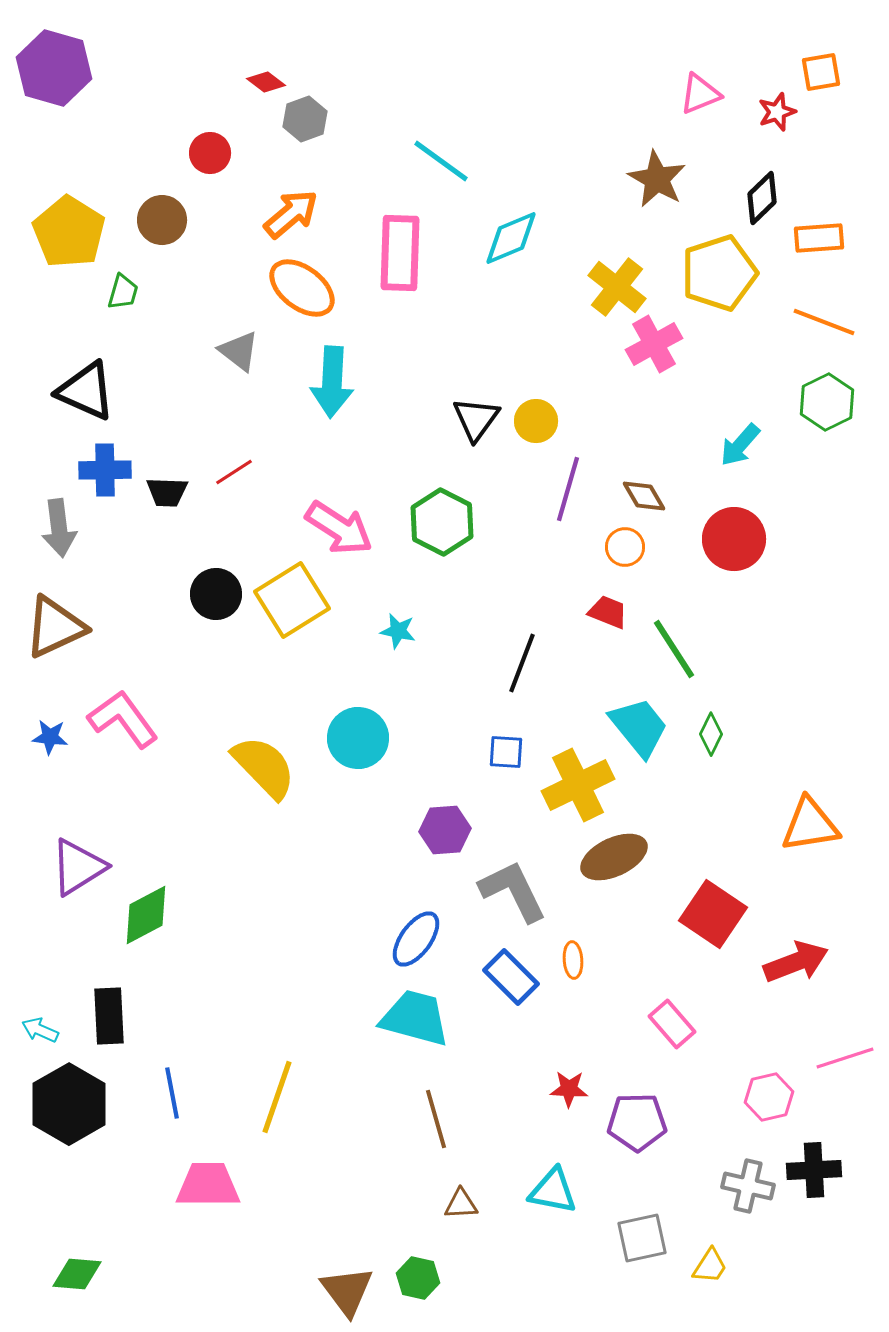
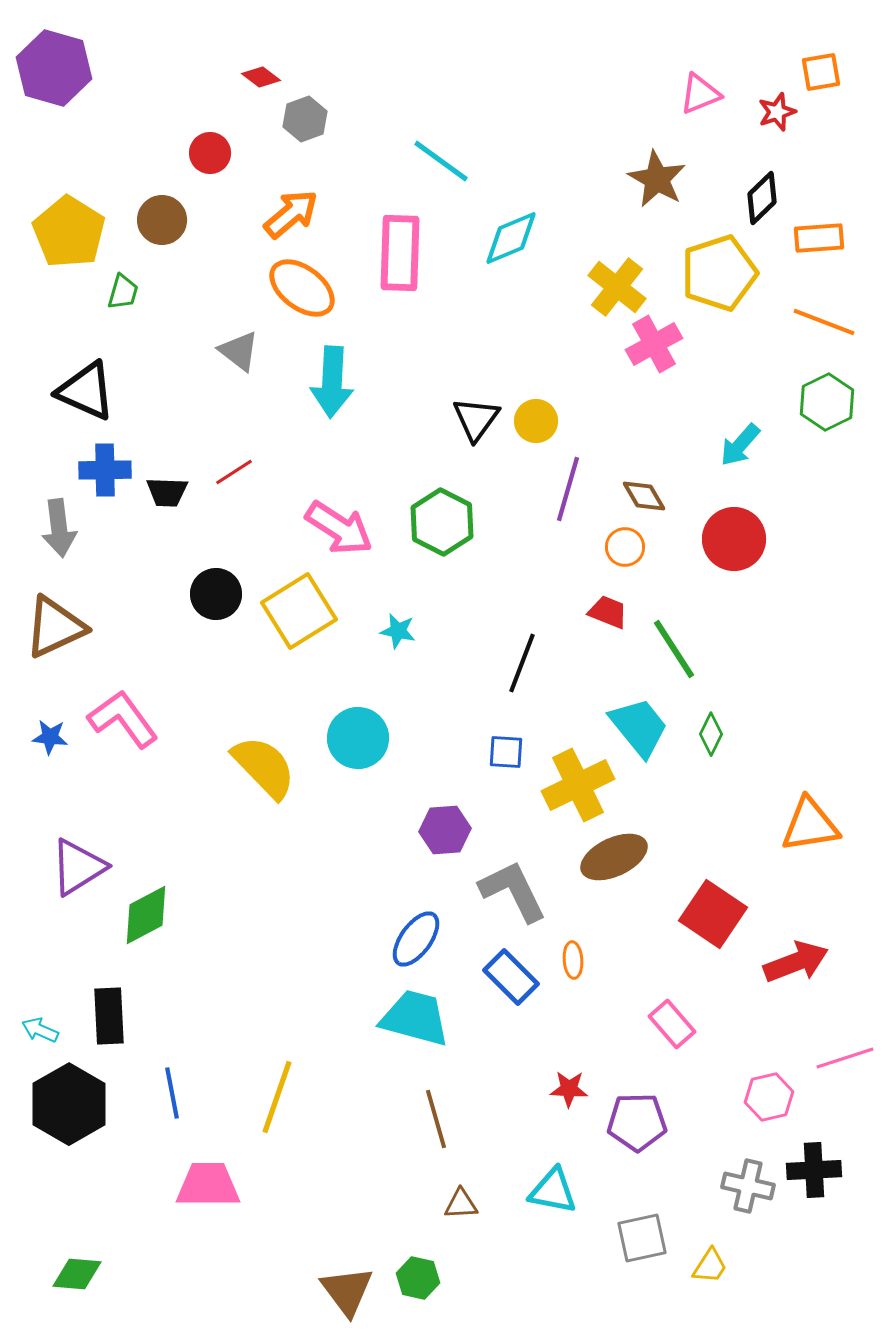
red diamond at (266, 82): moved 5 px left, 5 px up
yellow square at (292, 600): moved 7 px right, 11 px down
